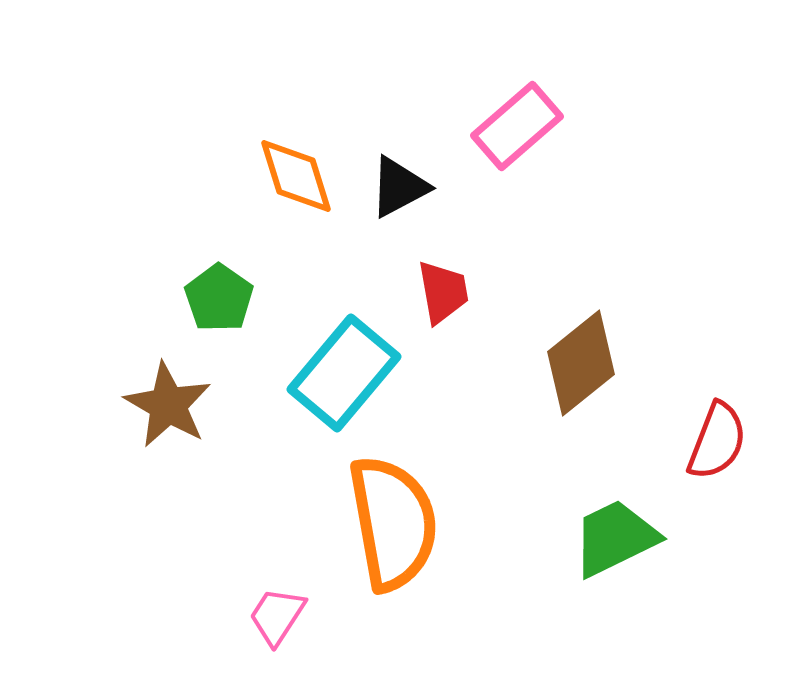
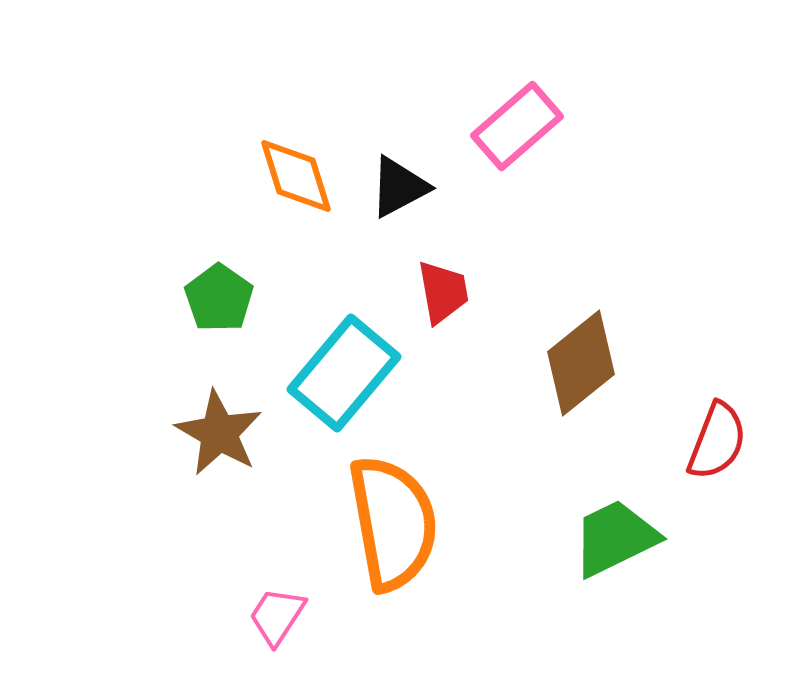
brown star: moved 51 px right, 28 px down
